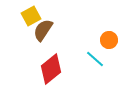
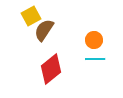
brown semicircle: moved 1 px right
orange circle: moved 15 px left
cyan line: rotated 42 degrees counterclockwise
